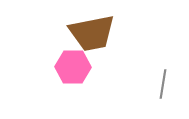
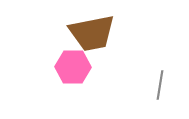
gray line: moved 3 px left, 1 px down
